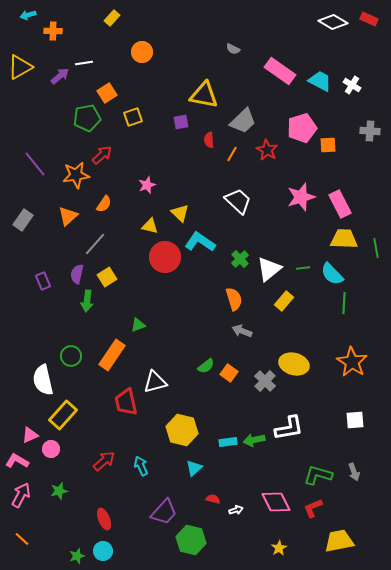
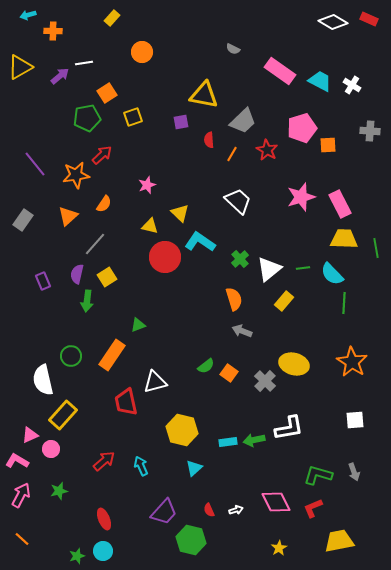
red semicircle at (213, 499): moved 4 px left, 11 px down; rotated 128 degrees counterclockwise
